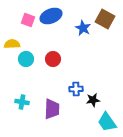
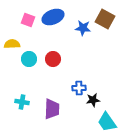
blue ellipse: moved 2 px right, 1 px down
blue star: rotated 21 degrees counterclockwise
cyan circle: moved 3 px right
blue cross: moved 3 px right, 1 px up
